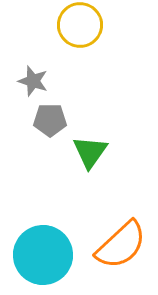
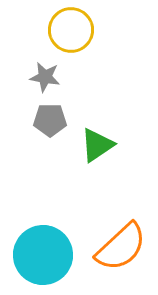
yellow circle: moved 9 px left, 5 px down
gray star: moved 12 px right, 4 px up; rotated 8 degrees counterclockwise
green triangle: moved 7 px right, 7 px up; rotated 21 degrees clockwise
orange semicircle: moved 2 px down
